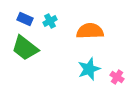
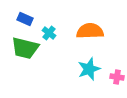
cyan cross: moved 1 px left, 12 px down; rotated 24 degrees counterclockwise
green trapezoid: rotated 24 degrees counterclockwise
pink cross: rotated 24 degrees counterclockwise
